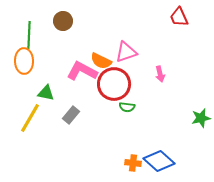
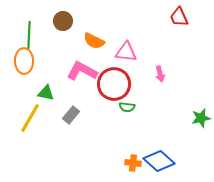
pink triangle: rotated 25 degrees clockwise
orange semicircle: moved 7 px left, 20 px up
